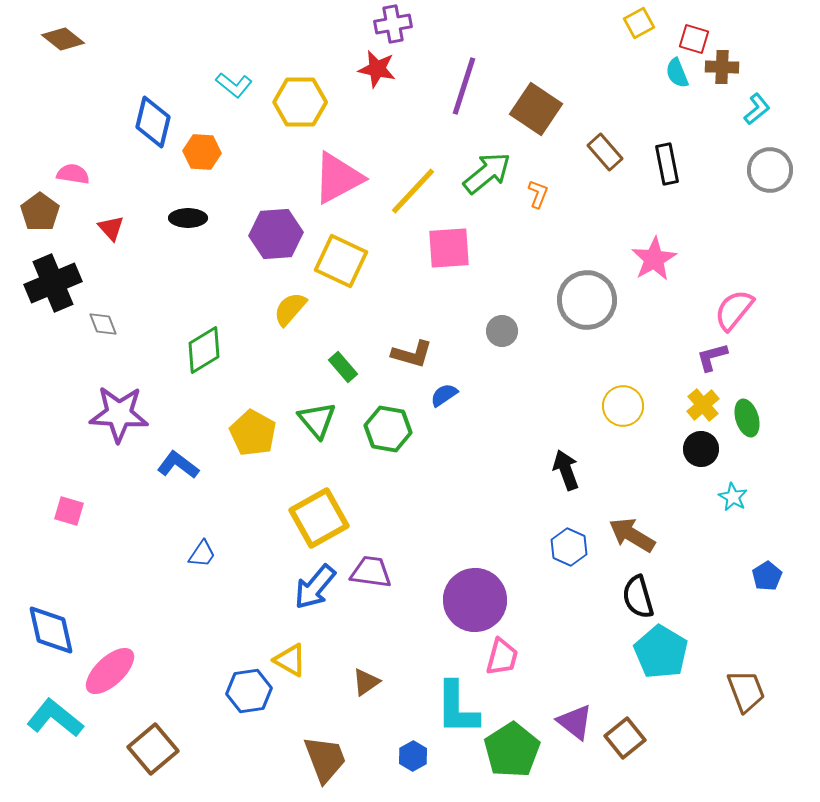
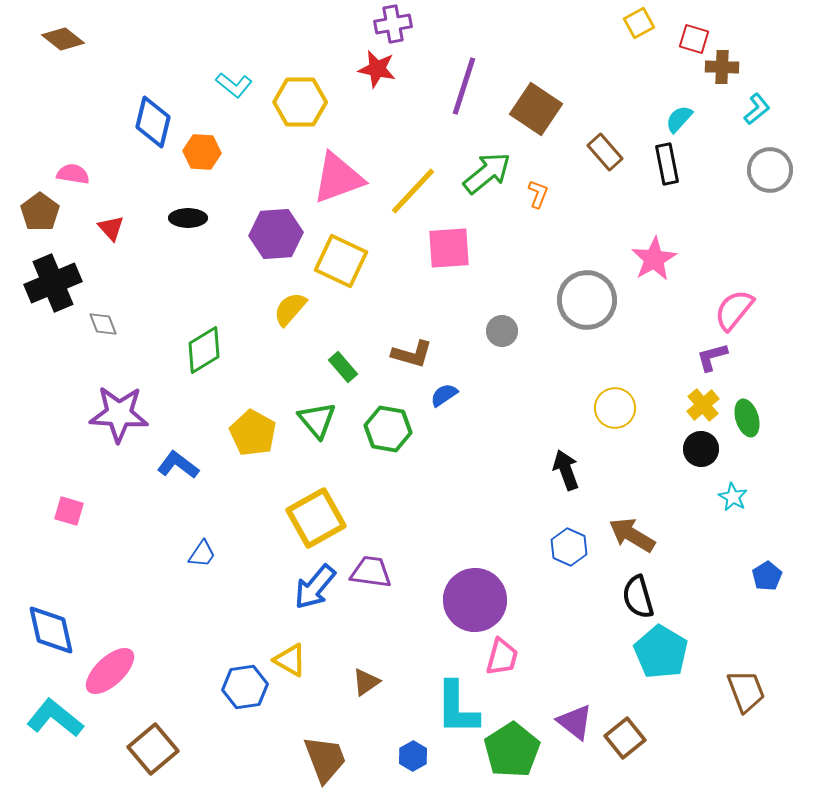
cyan semicircle at (677, 73): moved 2 px right, 46 px down; rotated 64 degrees clockwise
pink triangle at (338, 178): rotated 8 degrees clockwise
yellow circle at (623, 406): moved 8 px left, 2 px down
yellow square at (319, 518): moved 3 px left
blue hexagon at (249, 691): moved 4 px left, 4 px up
